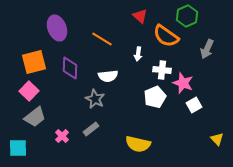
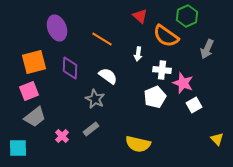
white semicircle: rotated 138 degrees counterclockwise
pink square: rotated 24 degrees clockwise
